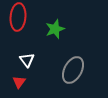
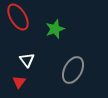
red ellipse: rotated 36 degrees counterclockwise
